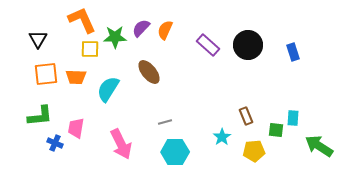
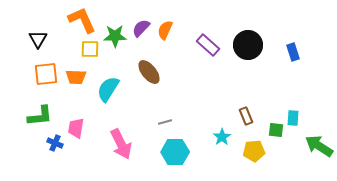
green star: moved 1 px up
